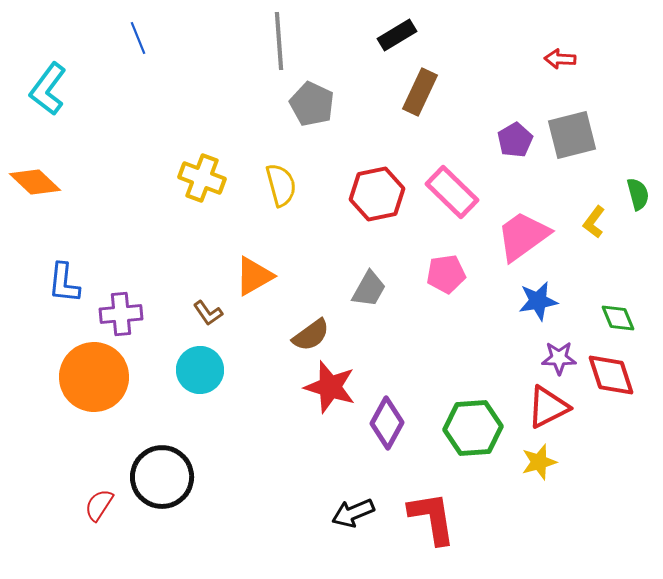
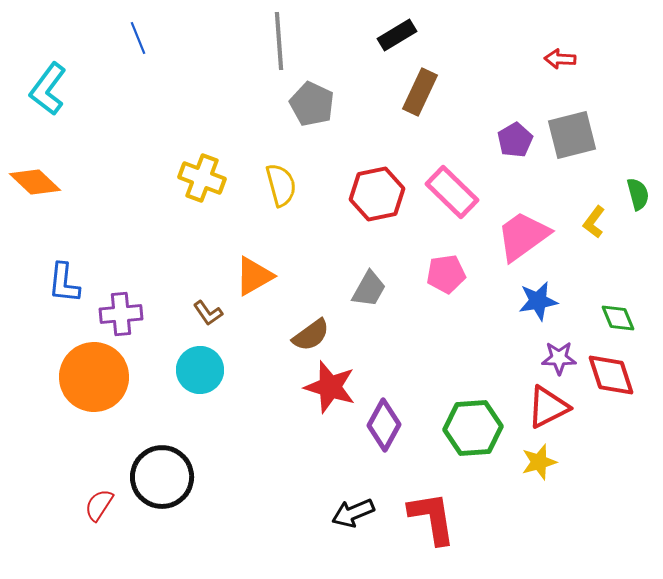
purple diamond: moved 3 px left, 2 px down
